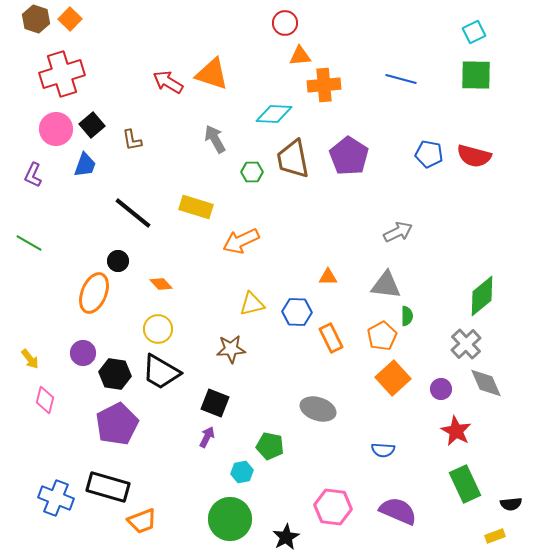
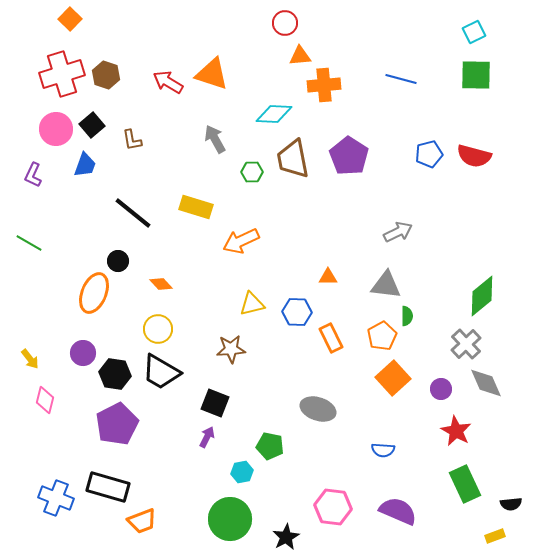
brown hexagon at (36, 19): moved 70 px right, 56 px down
blue pentagon at (429, 154): rotated 24 degrees counterclockwise
